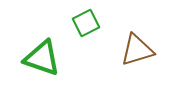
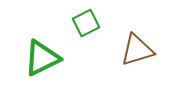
green triangle: rotated 45 degrees counterclockwise
